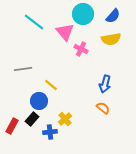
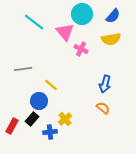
cyan circle: moved 1 px left
